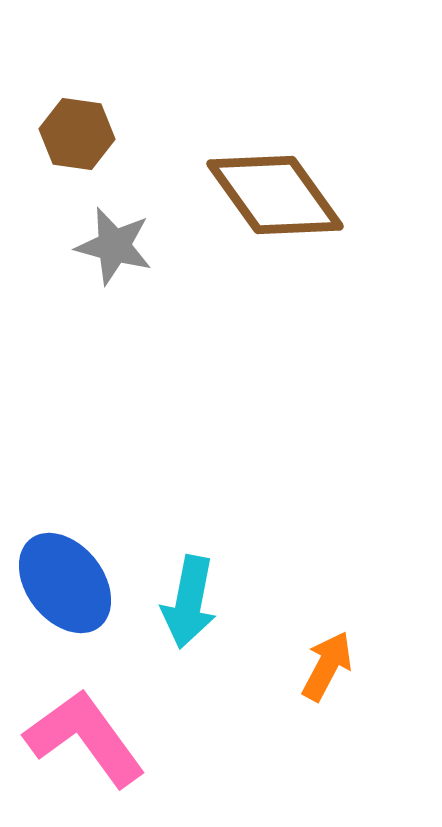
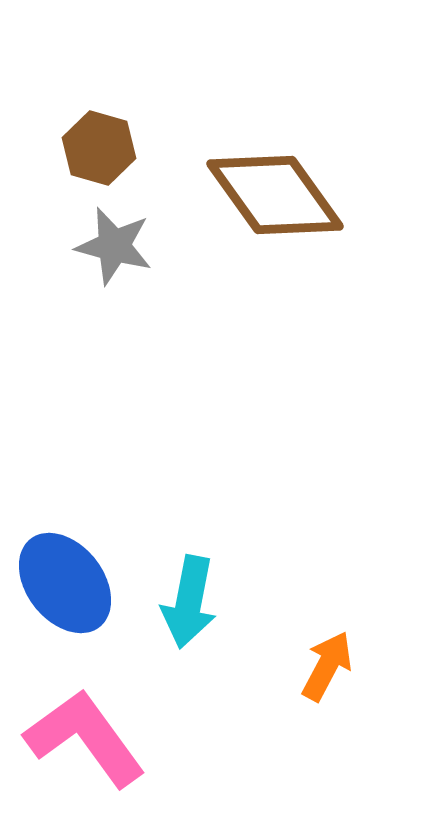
brown hexagon: moved 22 px right, 14 px down; rotated 8 degrees clockwise
